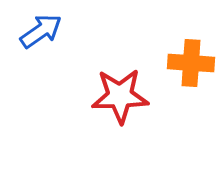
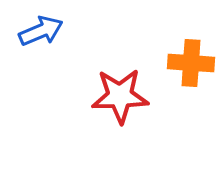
blue arrow: rotated 12 degrees clockwise
